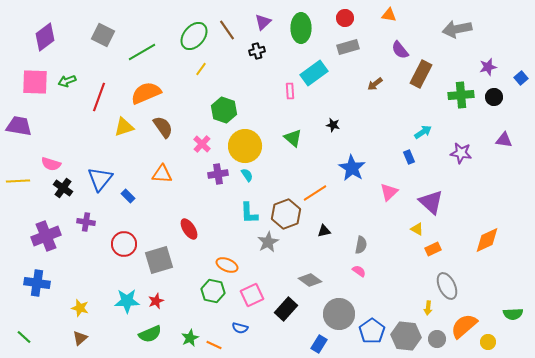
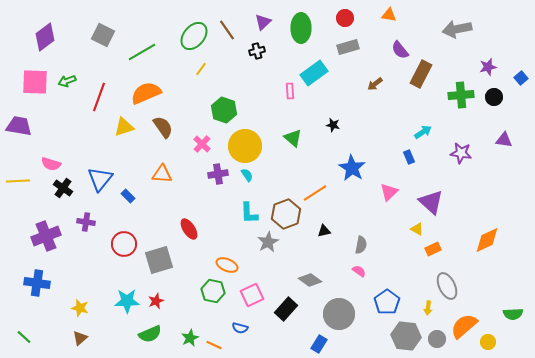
blue pentagon at (372, 331): moved 15 px right, 29 px up
